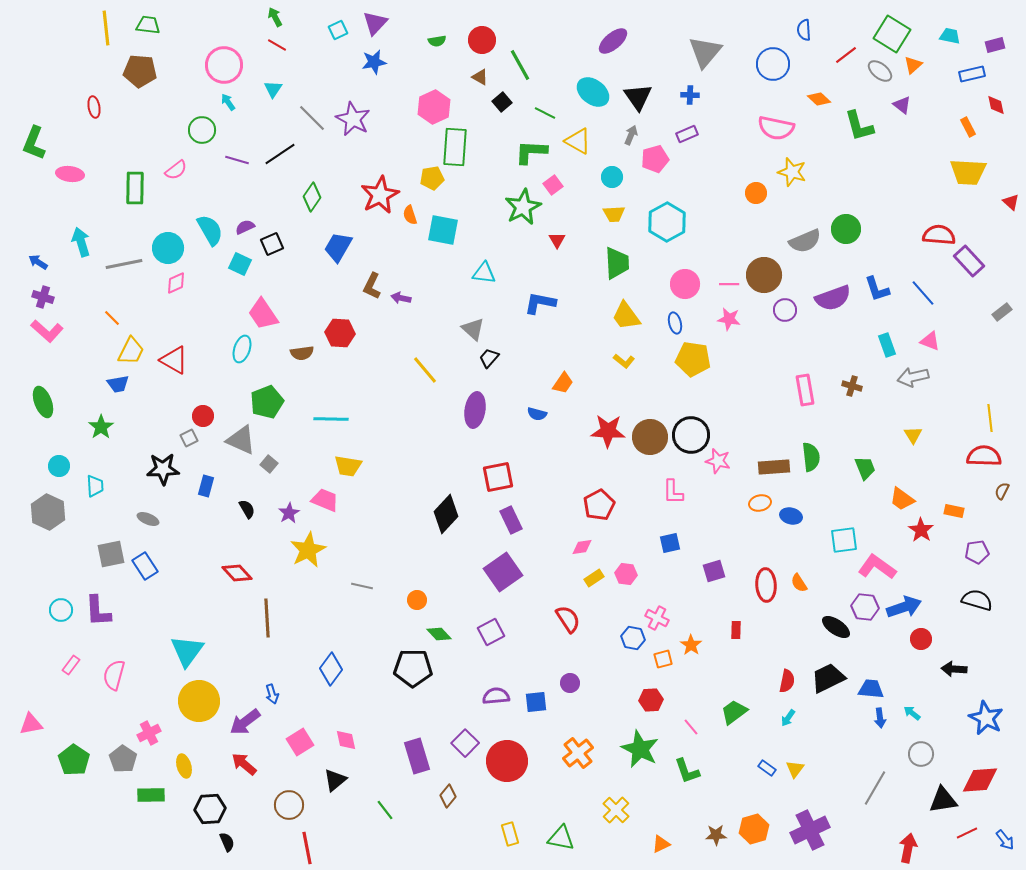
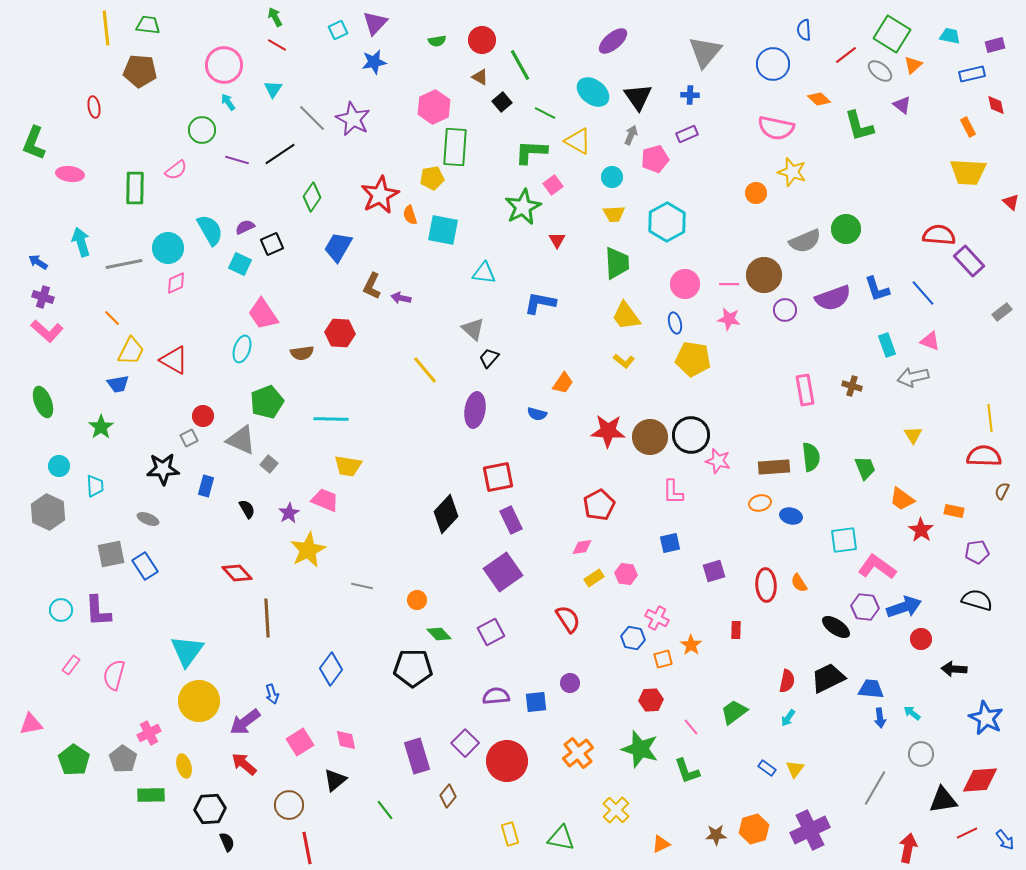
green star at (640, 749): rotated 9 degrees counterclockwise
